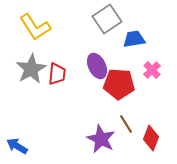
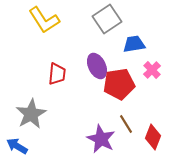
yellow L-shape: moved 9 px right, 7 px up
blue trapezoid: moved 5 px down
gray star: moved 45 px down
red pentagon: rotated 12 degrees counterclockwise
red diamond: moved 2 px right, 1 px up
